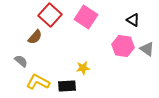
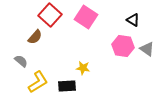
yellow star: rotated 16 degrees clockwise
yellow L-shape: rotated 120 degrees clockwise
